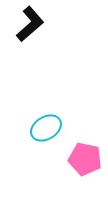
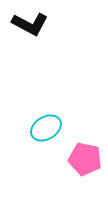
black L-shape: rotated 69 degrees clockwise
